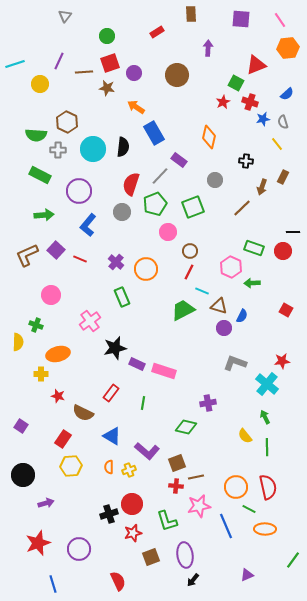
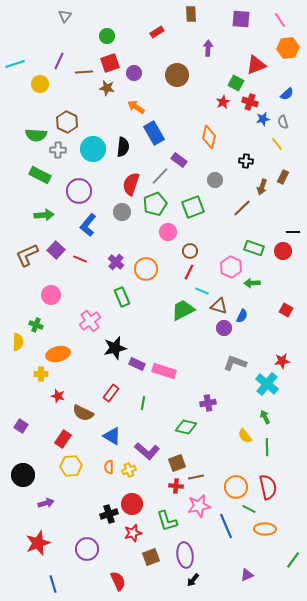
purple circle at (79, 549): moved 8 px right
